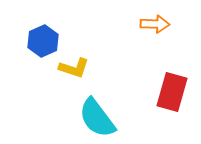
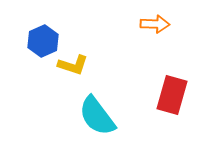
yellow L-shape: moved 1 px left, 3 px up
red rectangle: moved 3 px down
cyan semicircle: moved 2 px up
